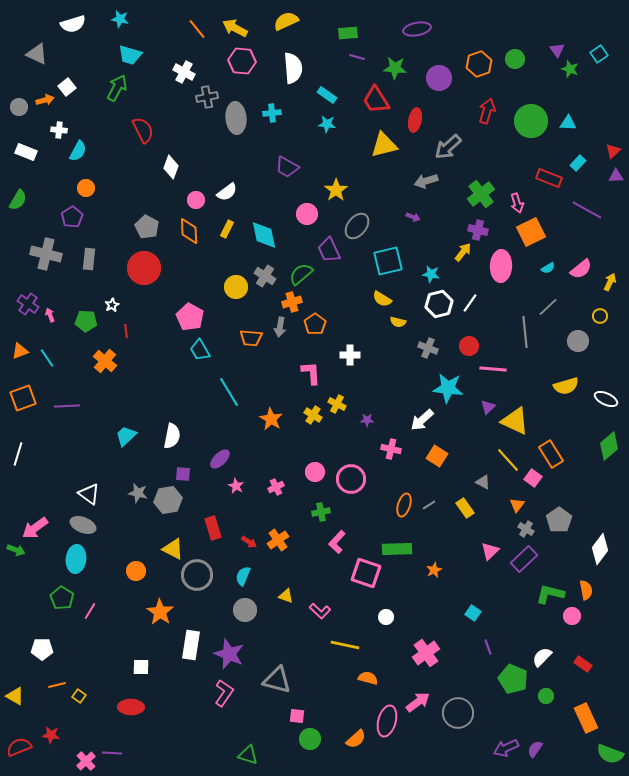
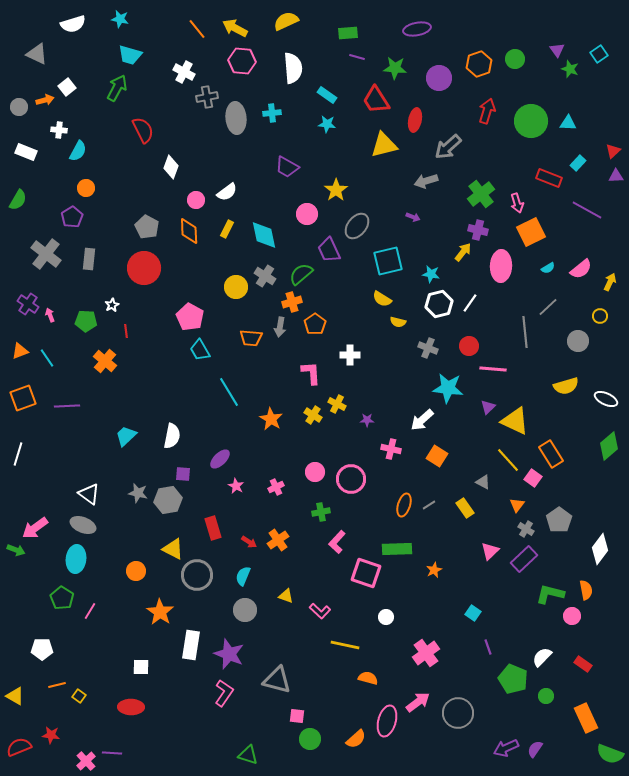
gray cross at (46, 254): rotated 24 degrees clockwise
